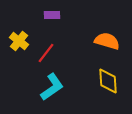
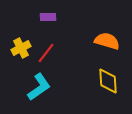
purple rectangle: moved 4 px left, 2 px down
yellow cross: moved 2 px right, 7 px down; rotated 24 degrees clockwise
cyan L-shape: moved 13 px left
